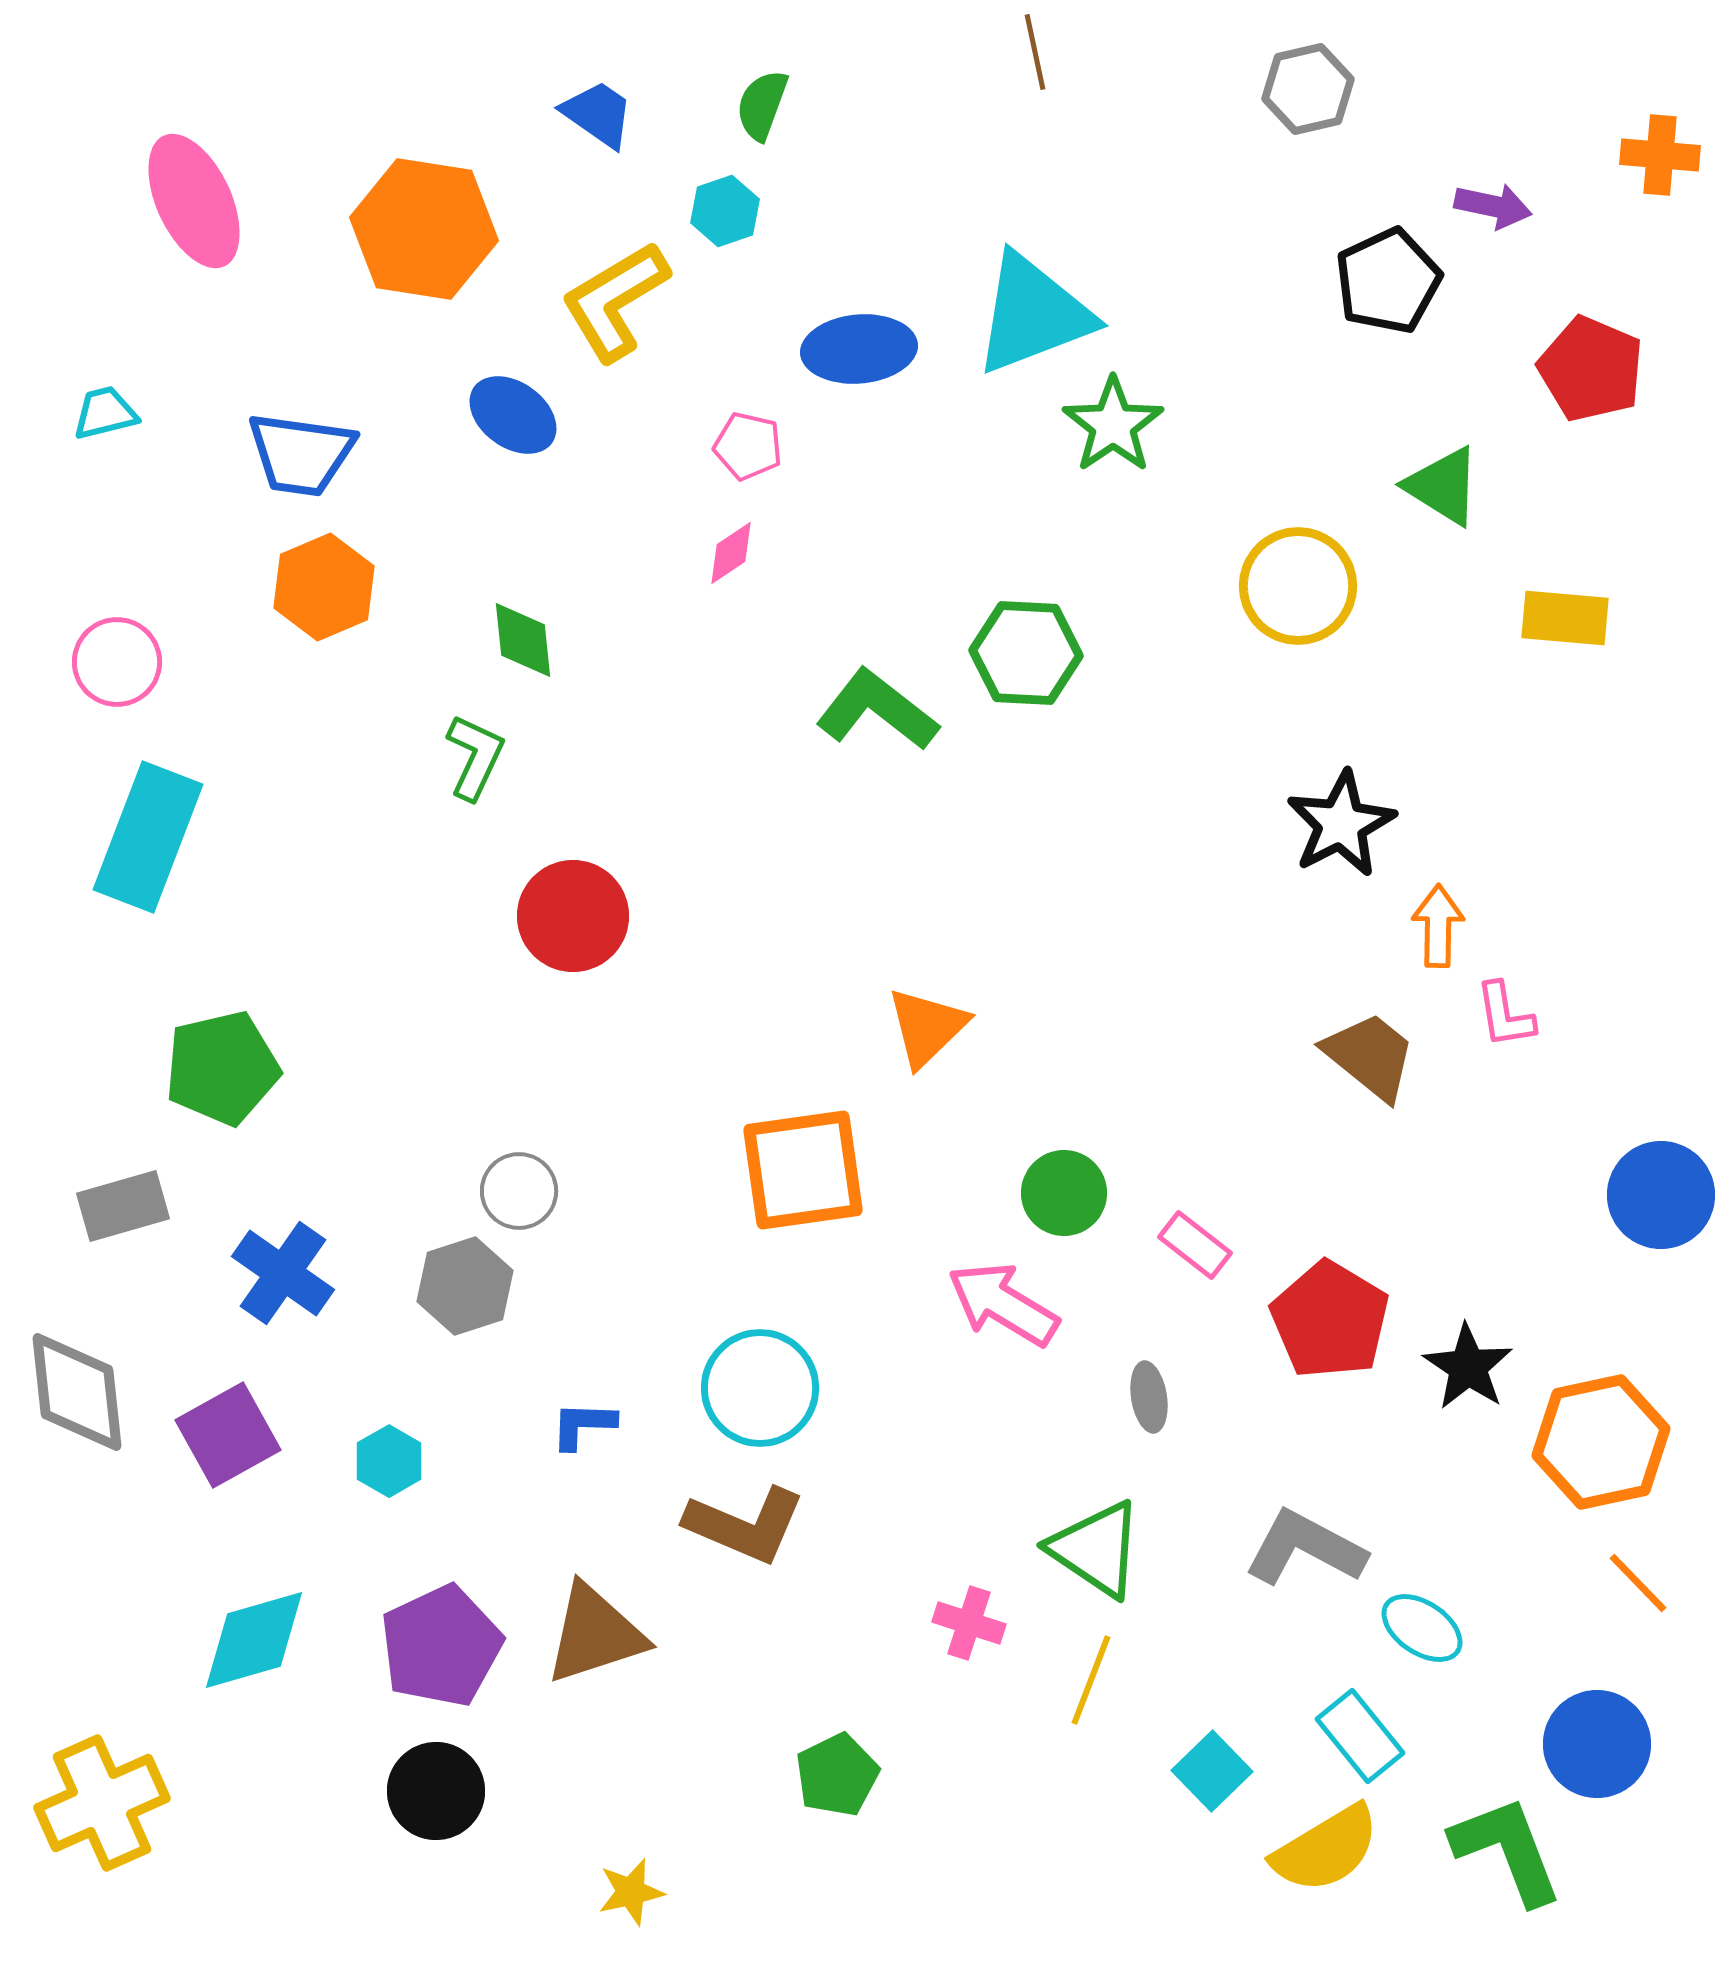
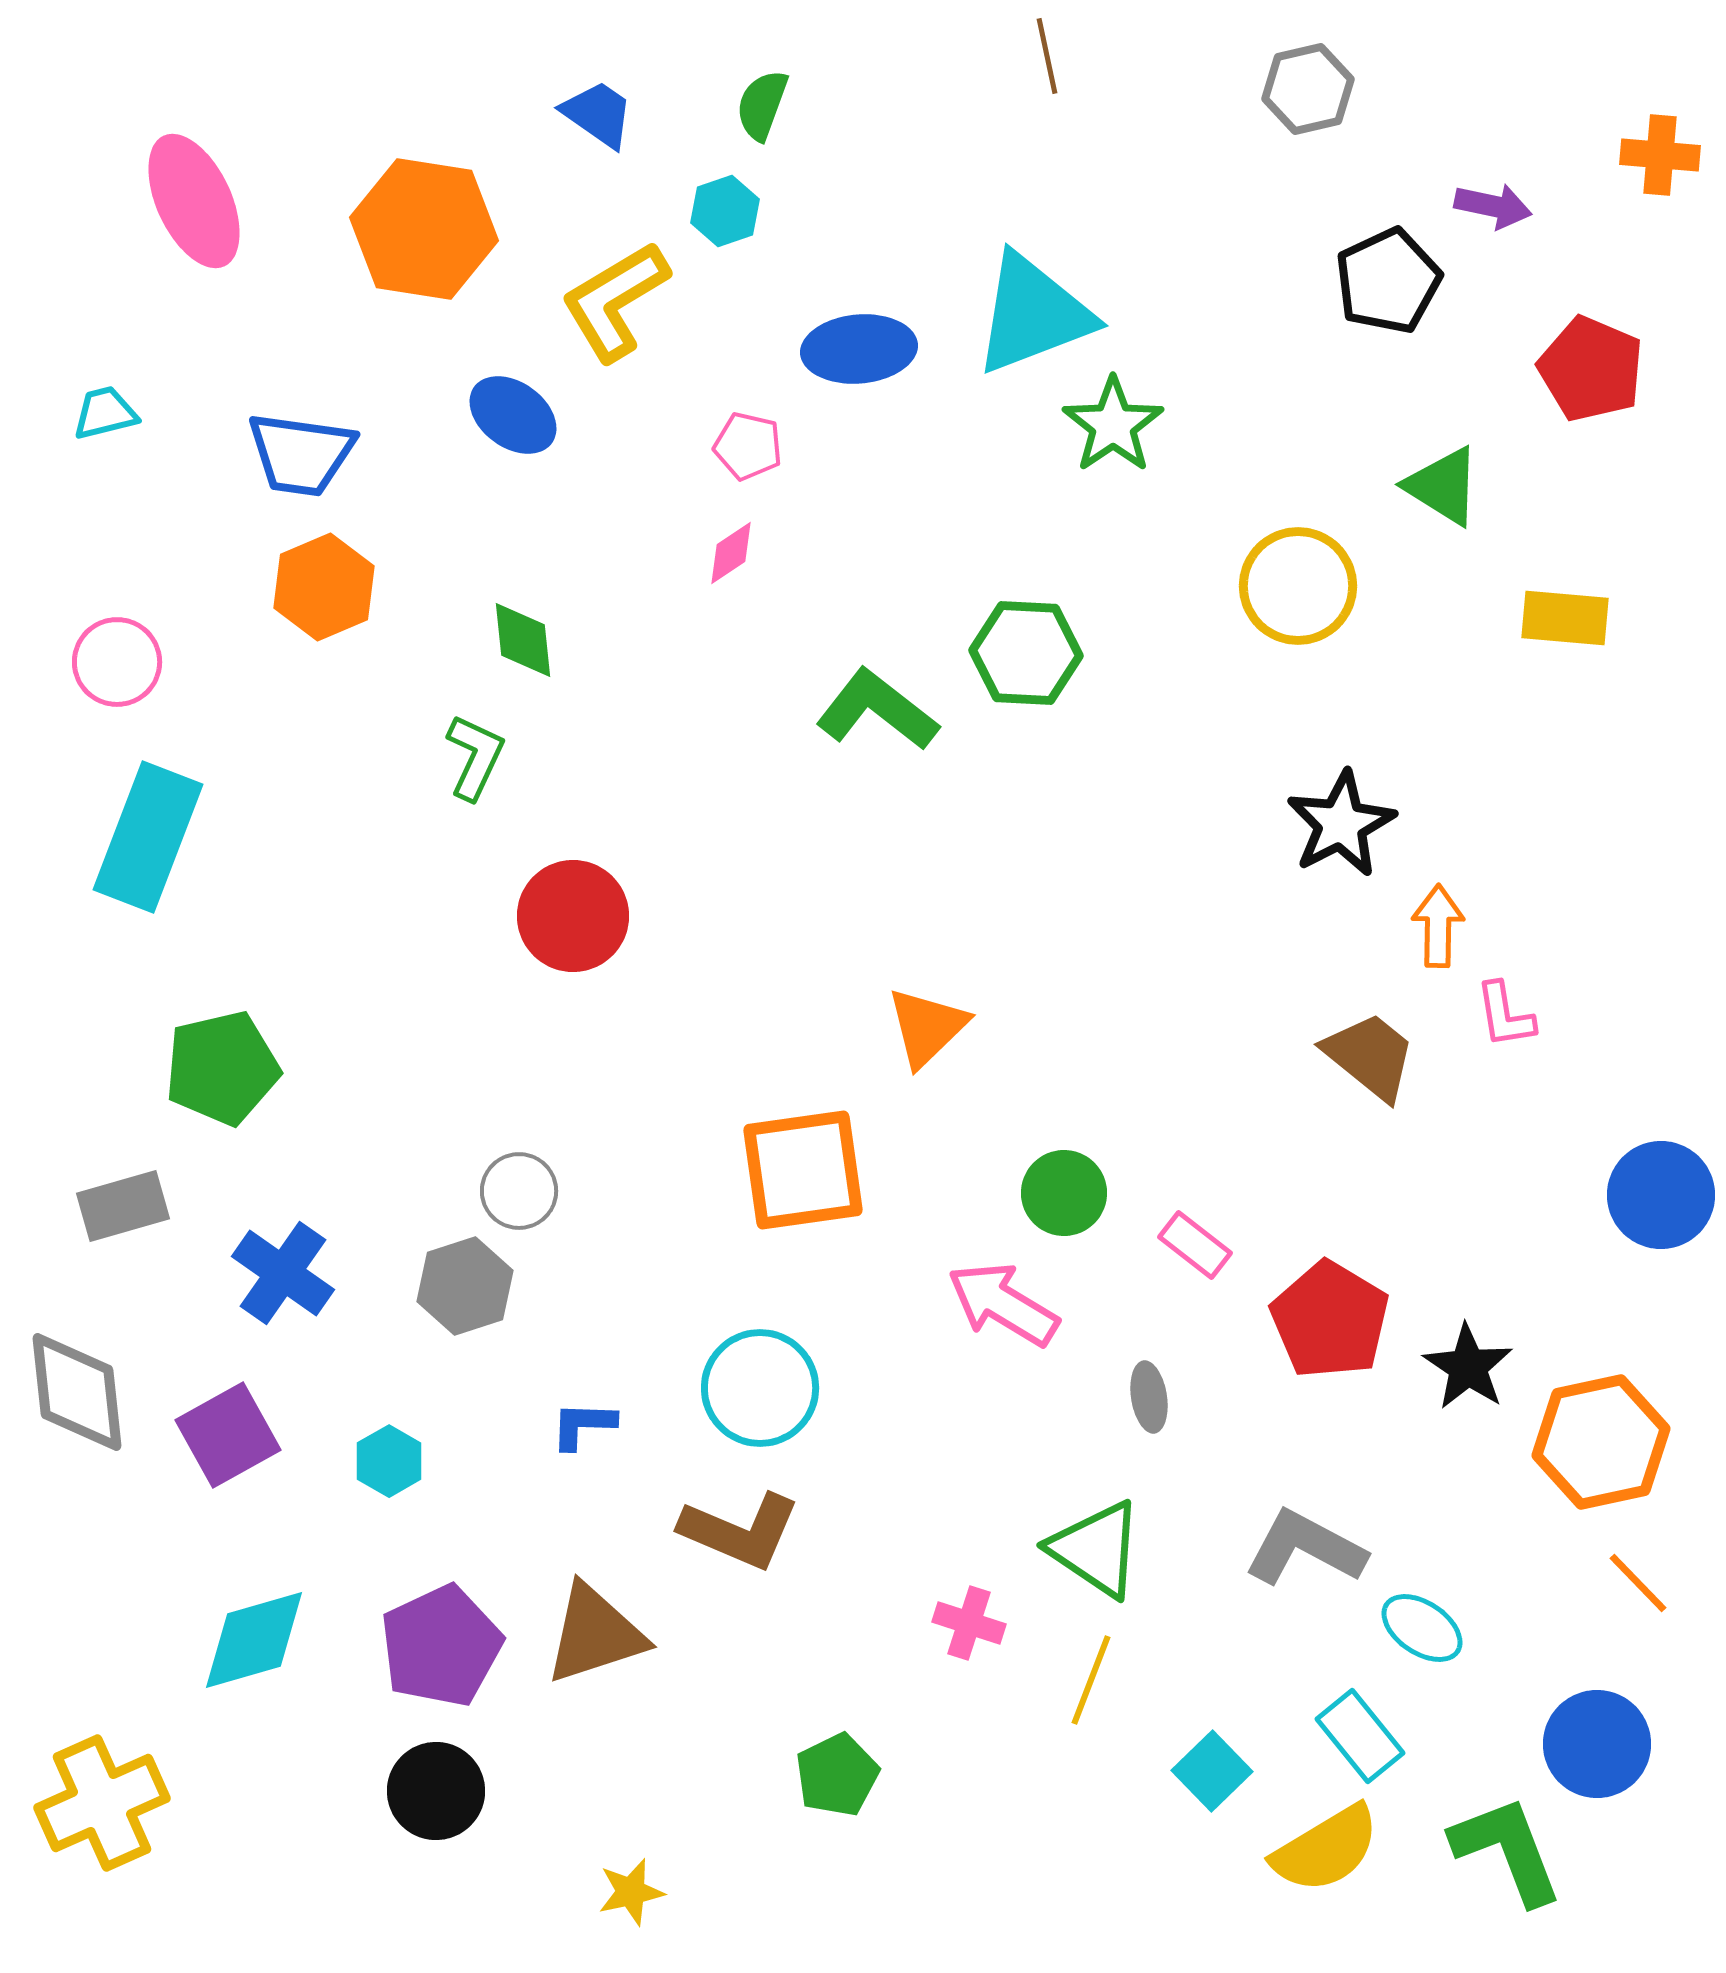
brown line at (1035, 52): moved 12 px right, 4 px down
brown L-shape at (745, 1525): moved 5 px left, 6 px down
